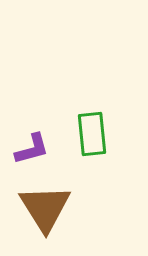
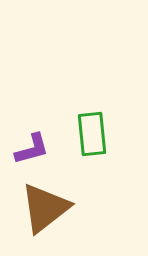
brown triangle: rotated 24 degrees clockwise
